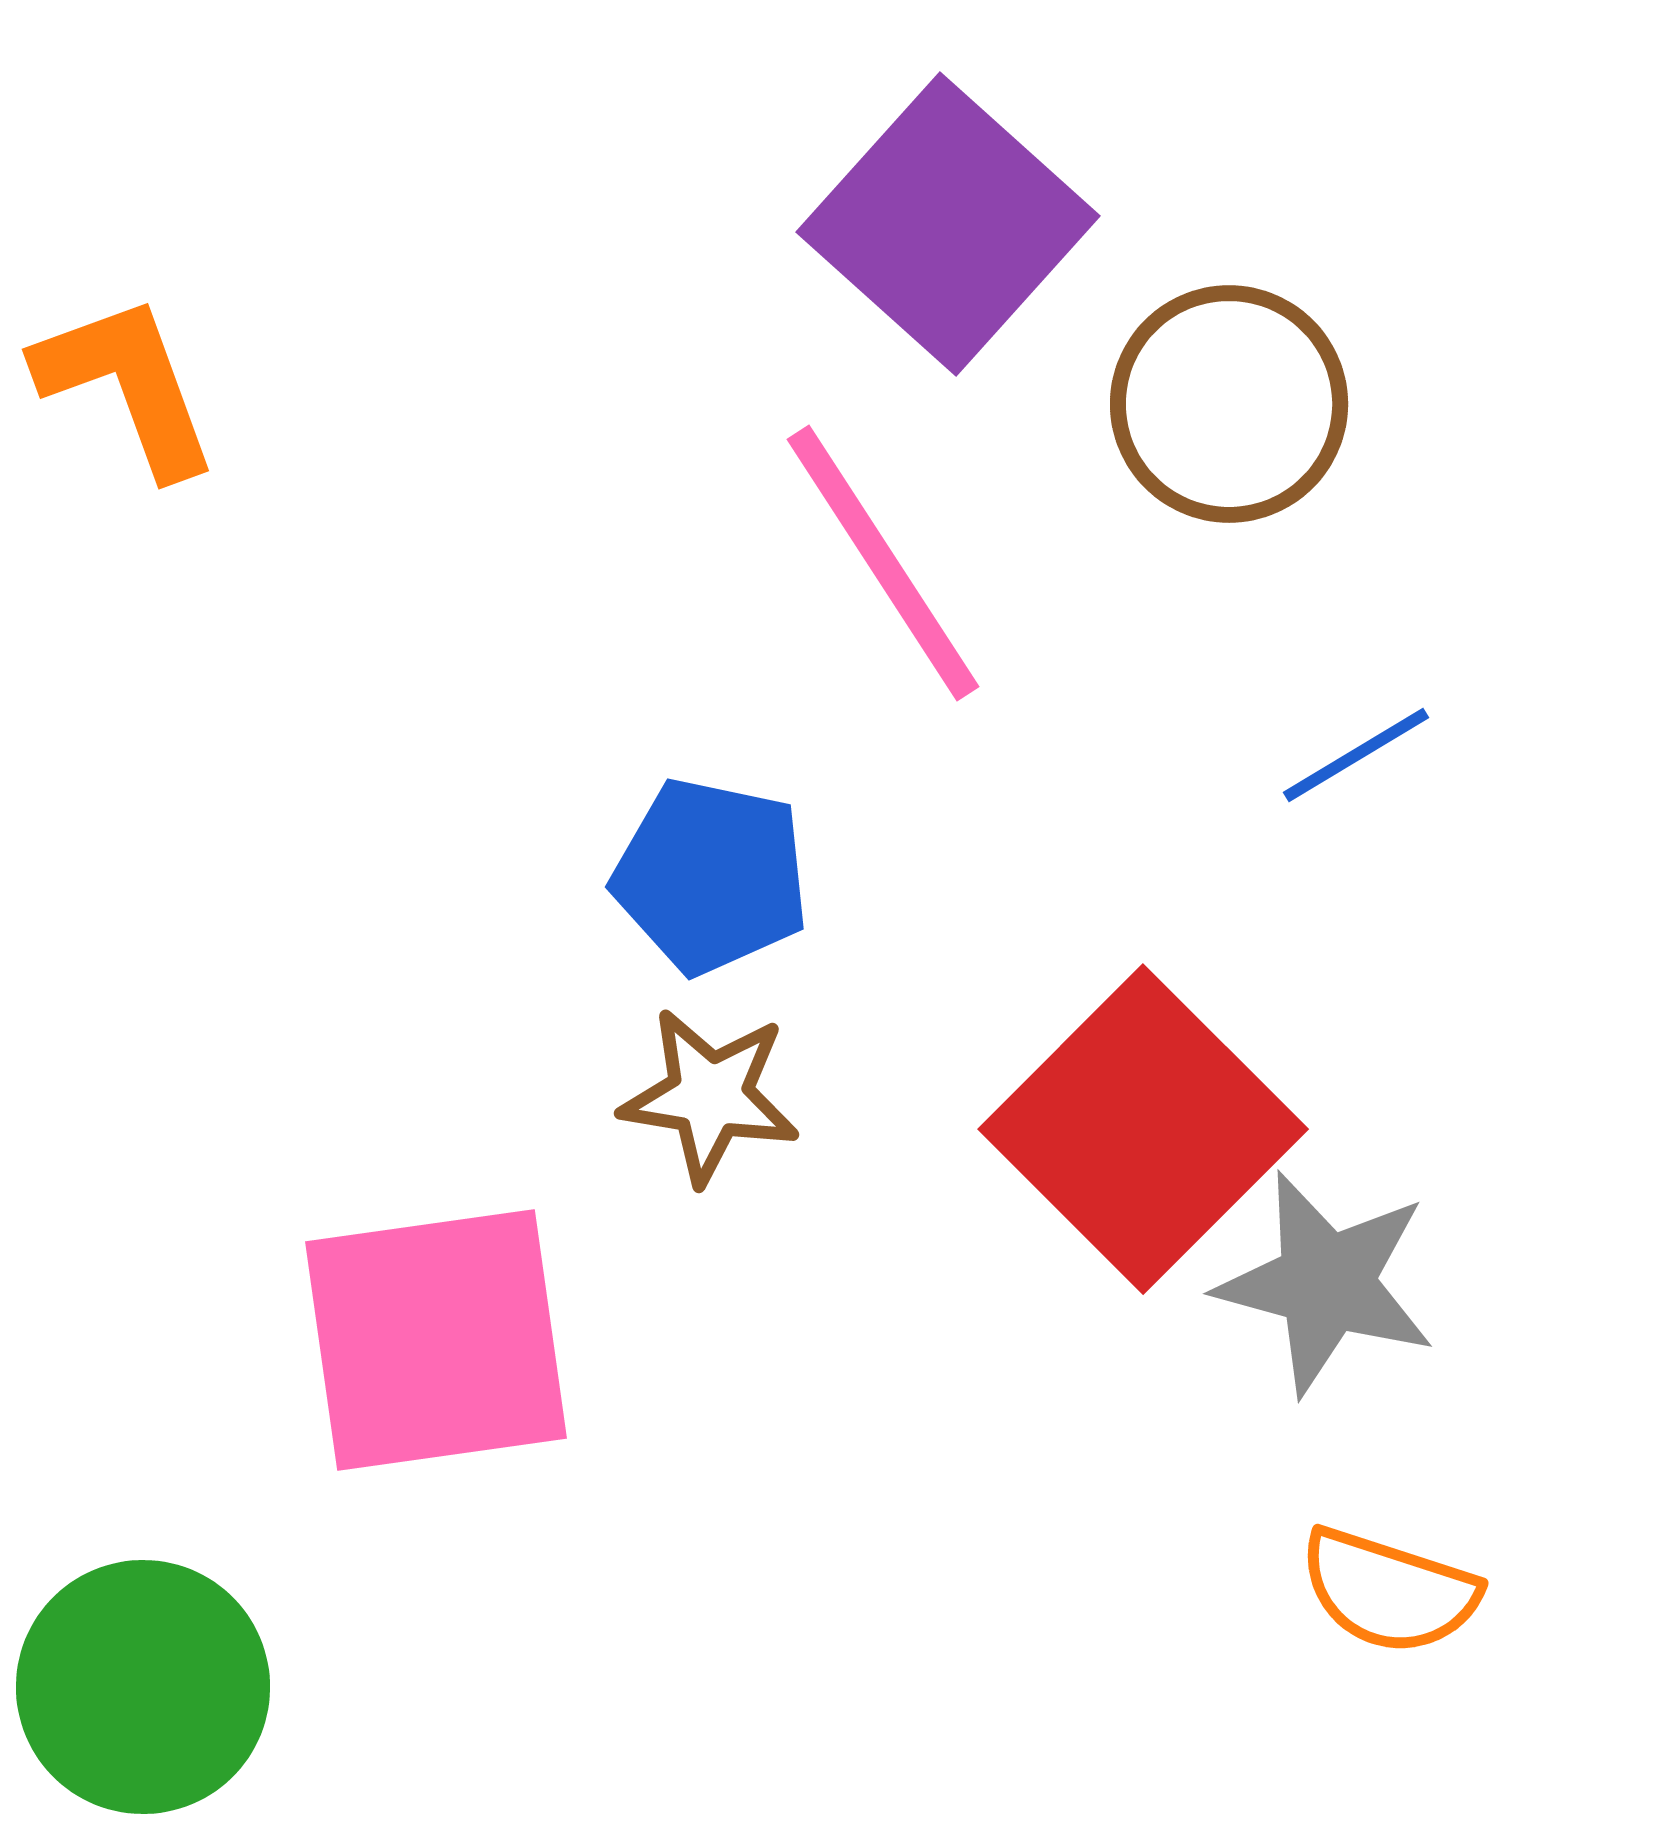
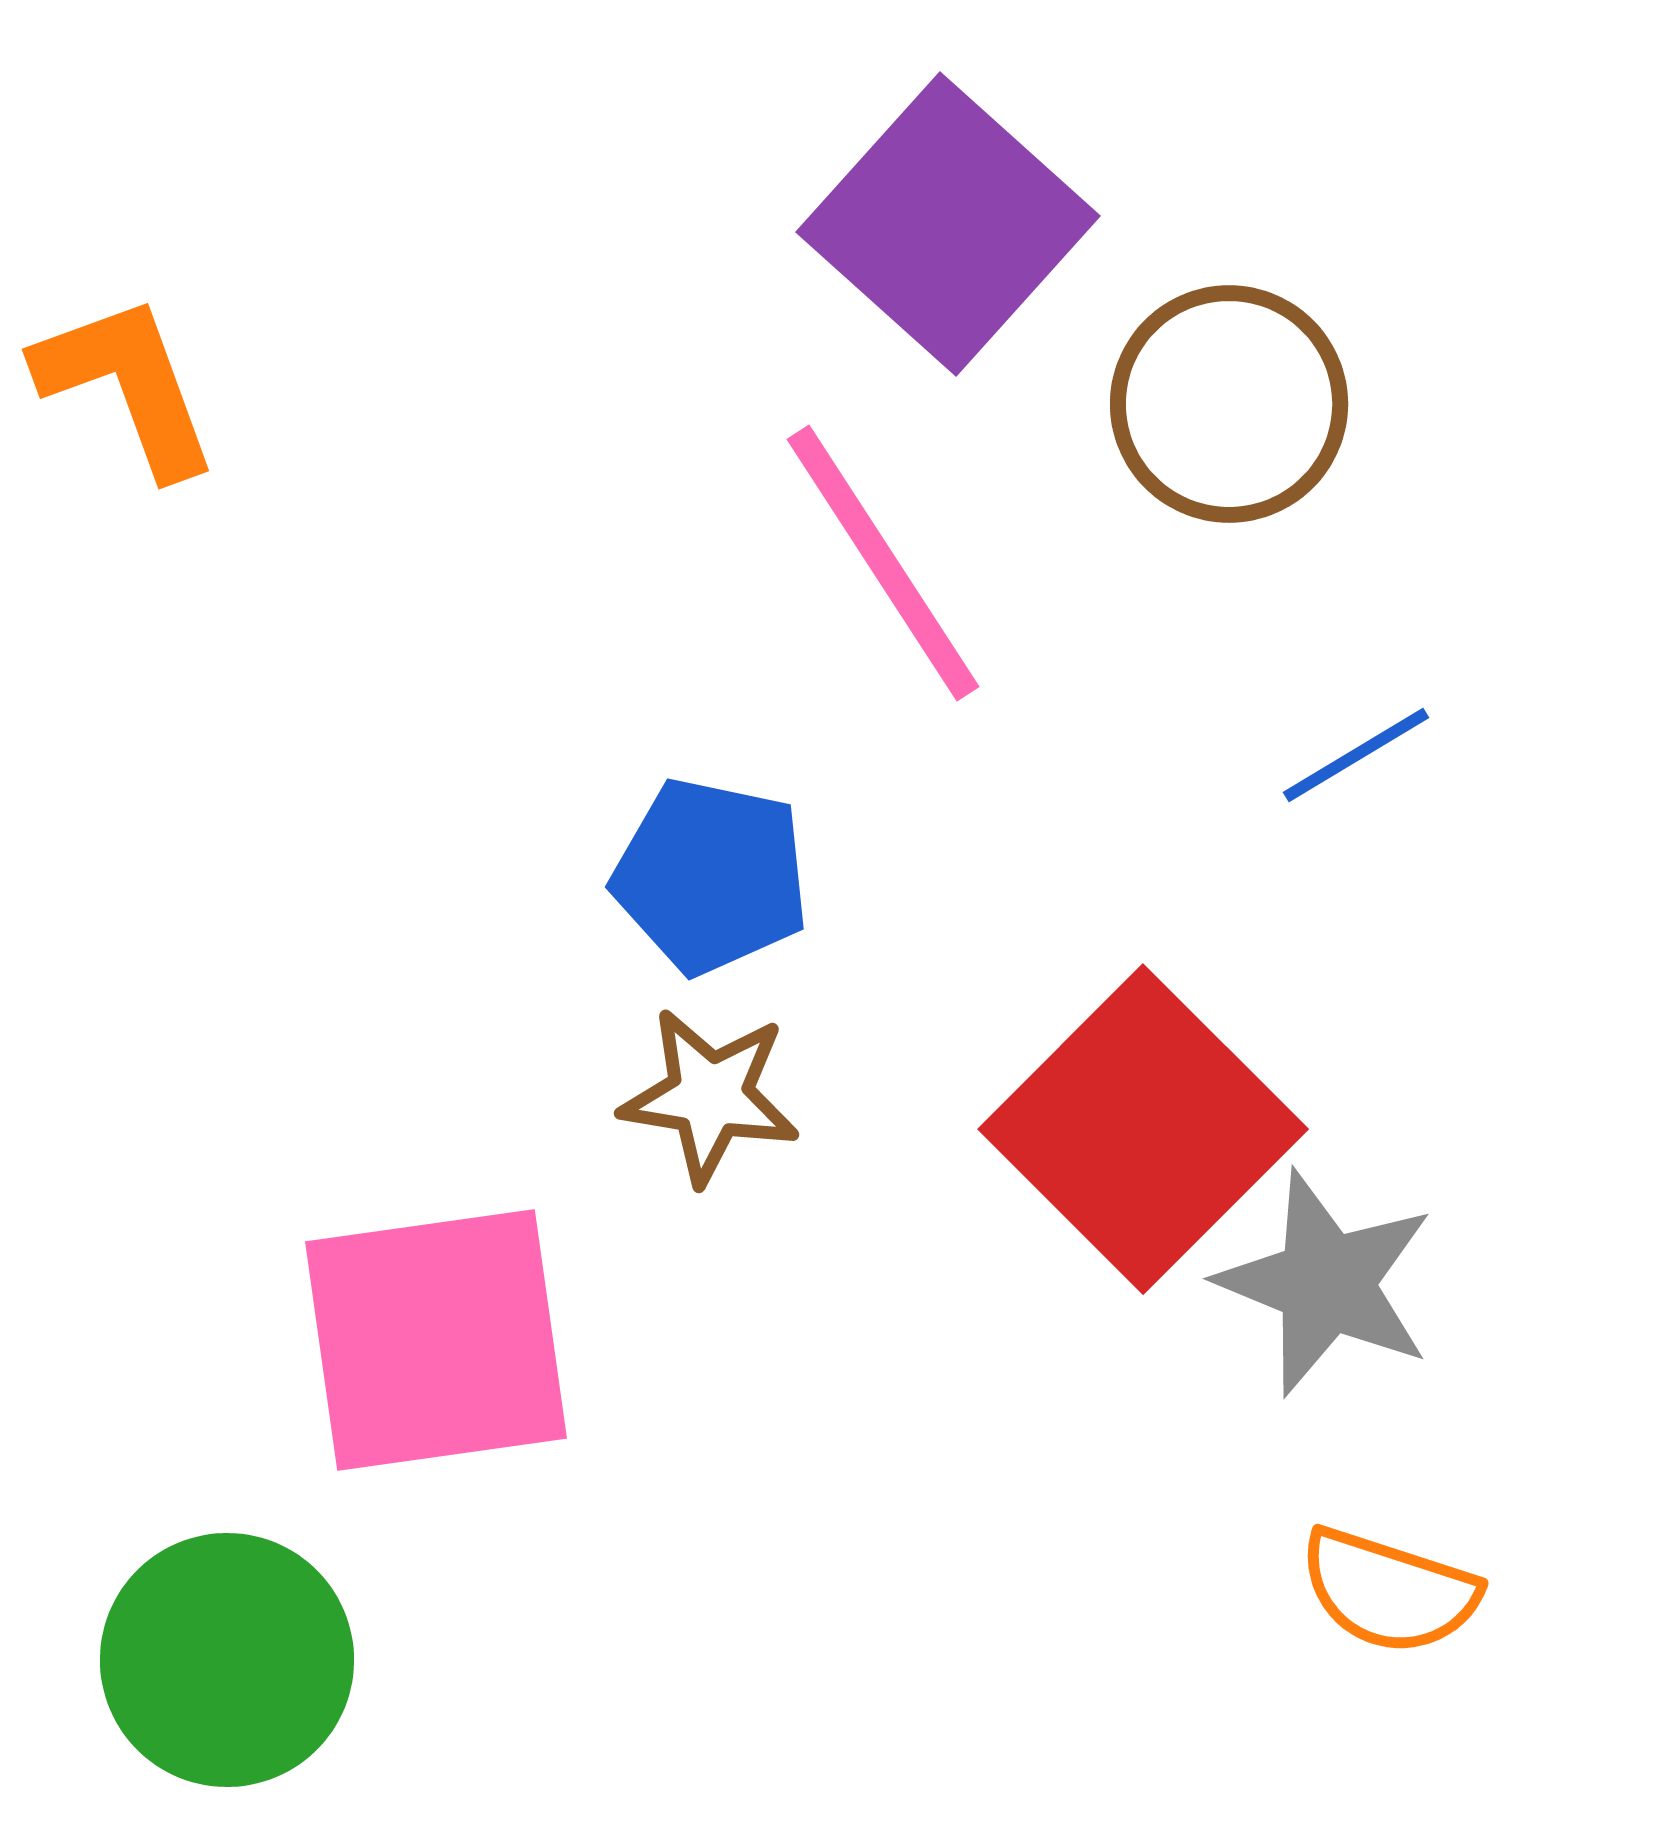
gray star: rotated 7 degrees clockwise
green circle: moved 84 px right, 27 px up
